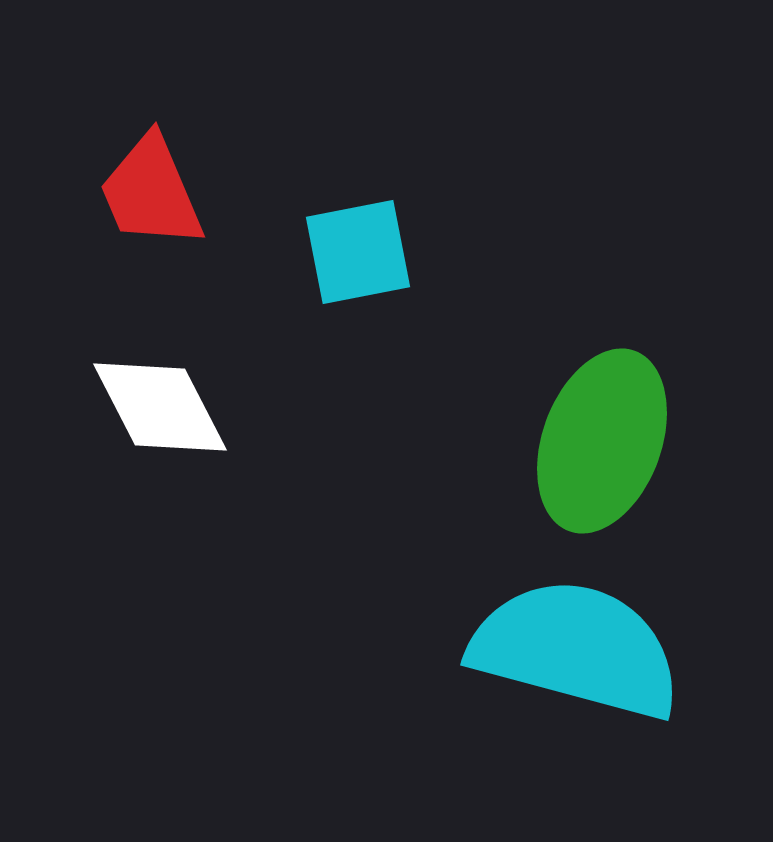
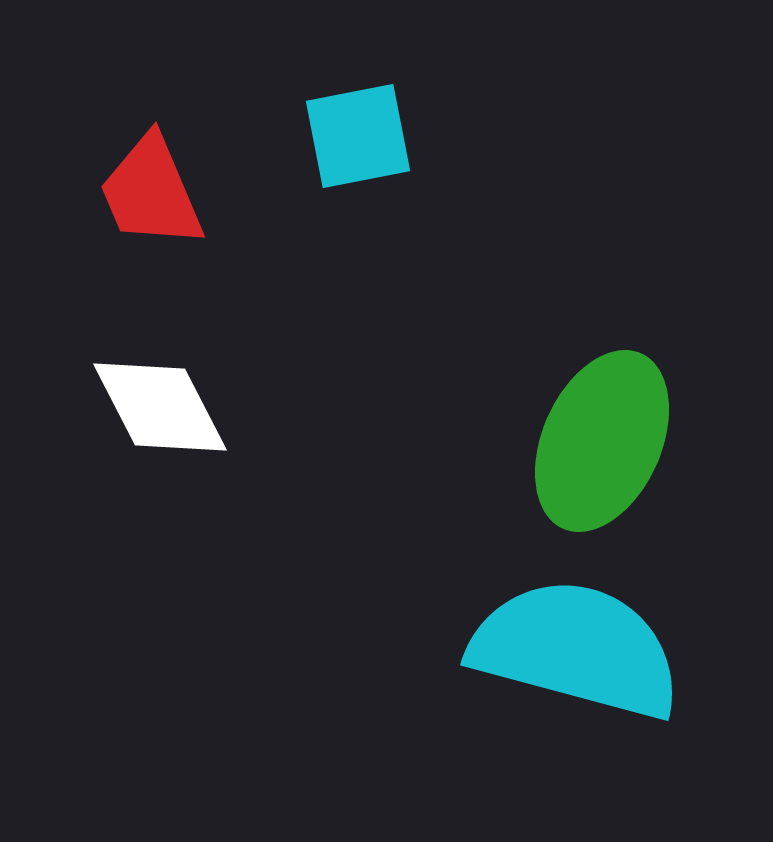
cyan square: moved 116 px up
green ellipse: rotated 4 degrees clockwise
